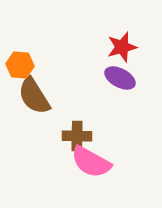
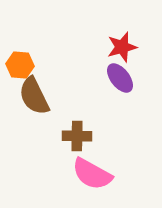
purple ellipse: rotated 24 degrees clockwise
brown semicircle: rotated 6 degrees clockwise
pink semicircle: moved 1 px right, 12 px down
